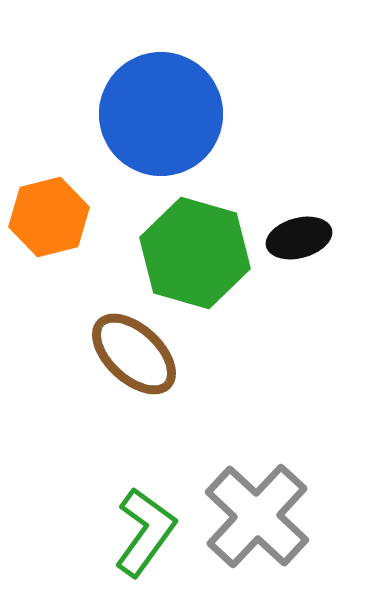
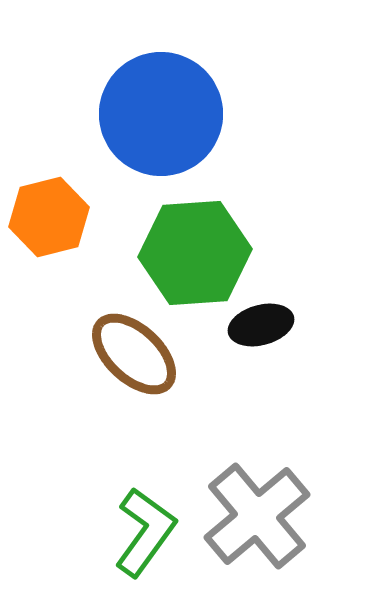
black ellipse: moved 38 px left, 87 px down
green hexagon: rotated 20 degrees counterclockwise
gray cross: rotated 7 degrees clockwise
